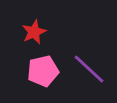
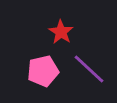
red star: moved 27 px right; rotated 15 degrees counterclockwise
